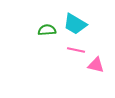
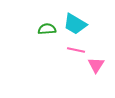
green semicircle: moved 1 px up
pink triangle: rotated 48 degrees clockwise
